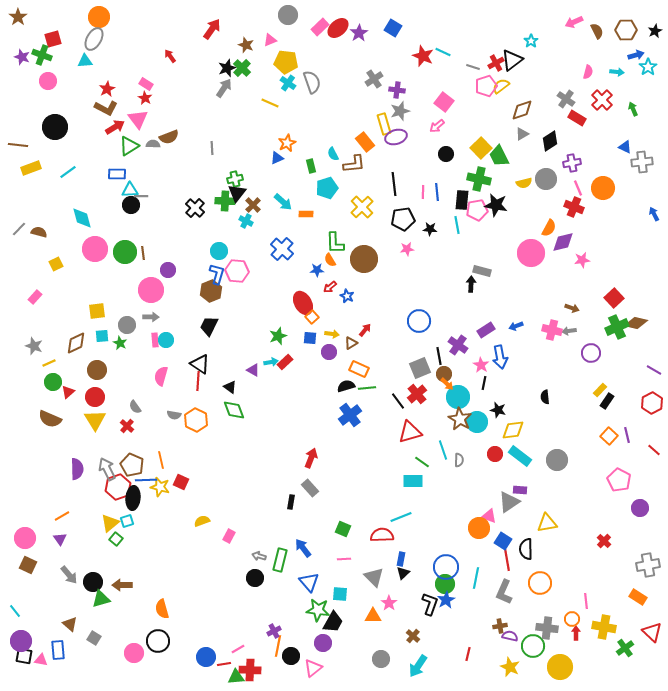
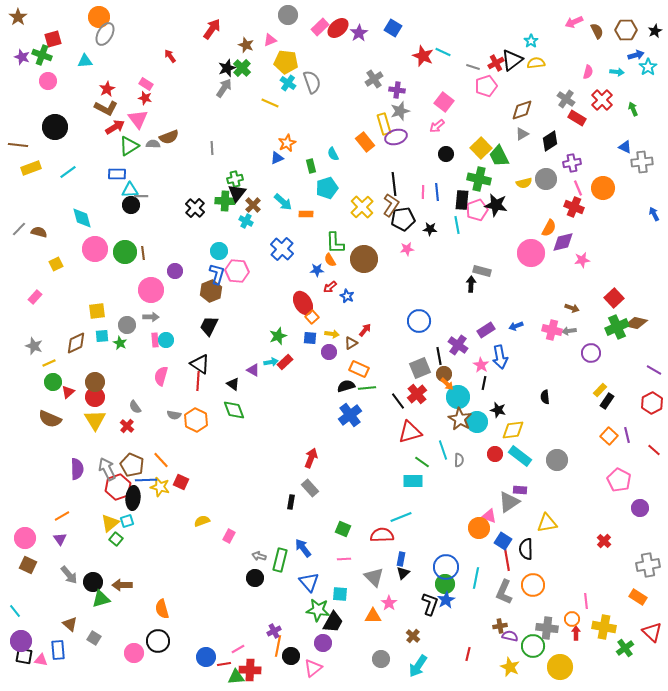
gray ellipse at (94, 39): moved 11 px right, 5 px up
yellow semicircle at (501, 86): moved 35 px right, 23 px up; rotated 30 degrees clockwise
red star at (145, 98): rotated 16 degrees counterclockwise
brown L-shape at (354, 164): moved 37 px right, 41 px down; rotated 50 degrees counterclockwise
pink pentagon at (477, 210): rotated 10 degrees counterclockwise
purple circle at (168, 270): moved 7 px right, 1 px down
brown circle at (97, 370): moved 2 px left, 12 px down
black triangle at (230, 387): moved 3 px right, 3 px up
orange line at (161, 460): rotated 30 degrees counterclockwise
orange circle at (540, 583): moved 7 px left, 2 px down
